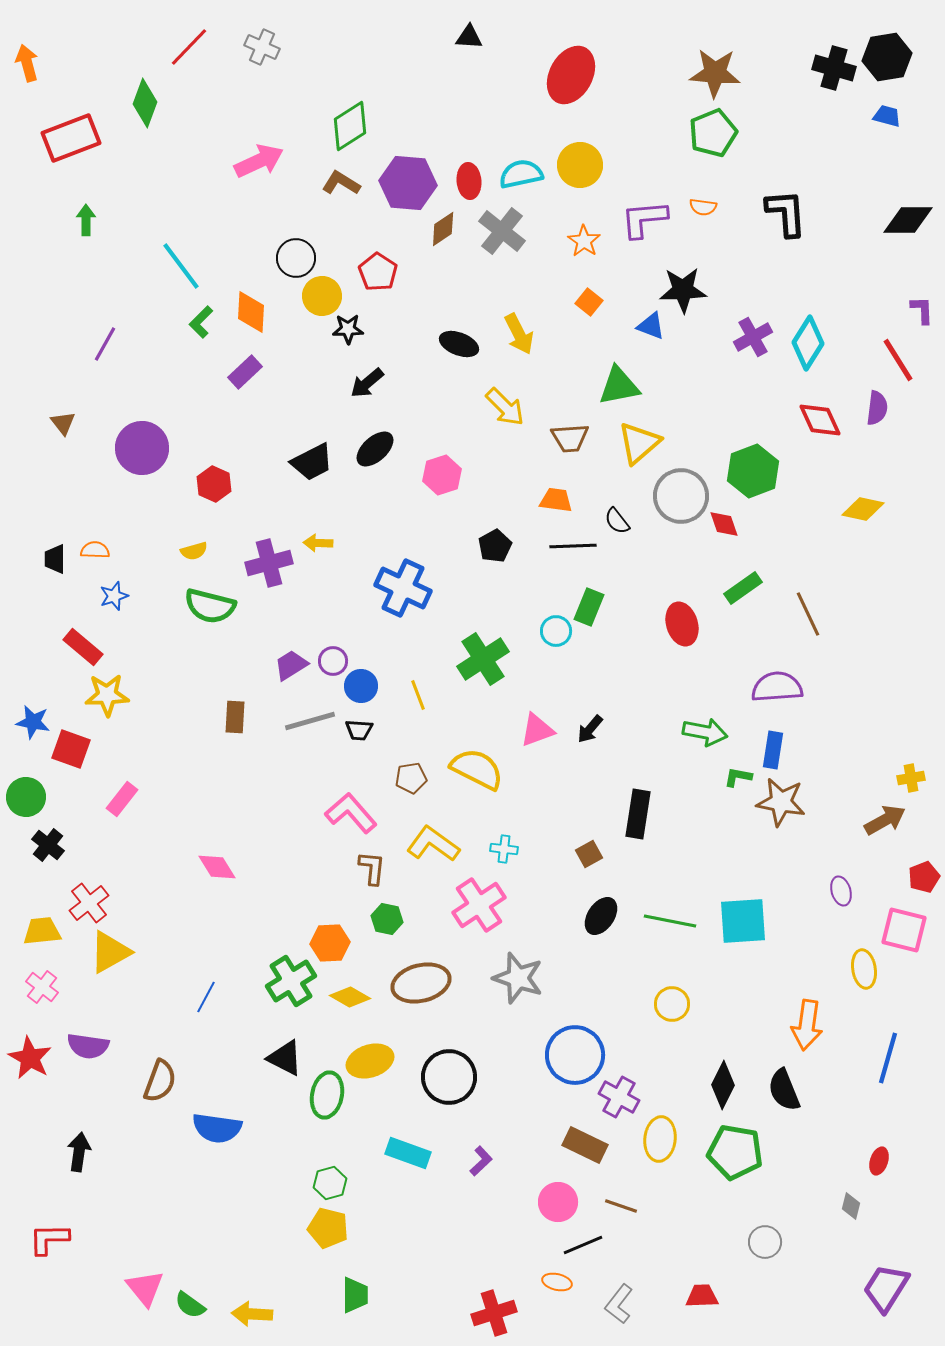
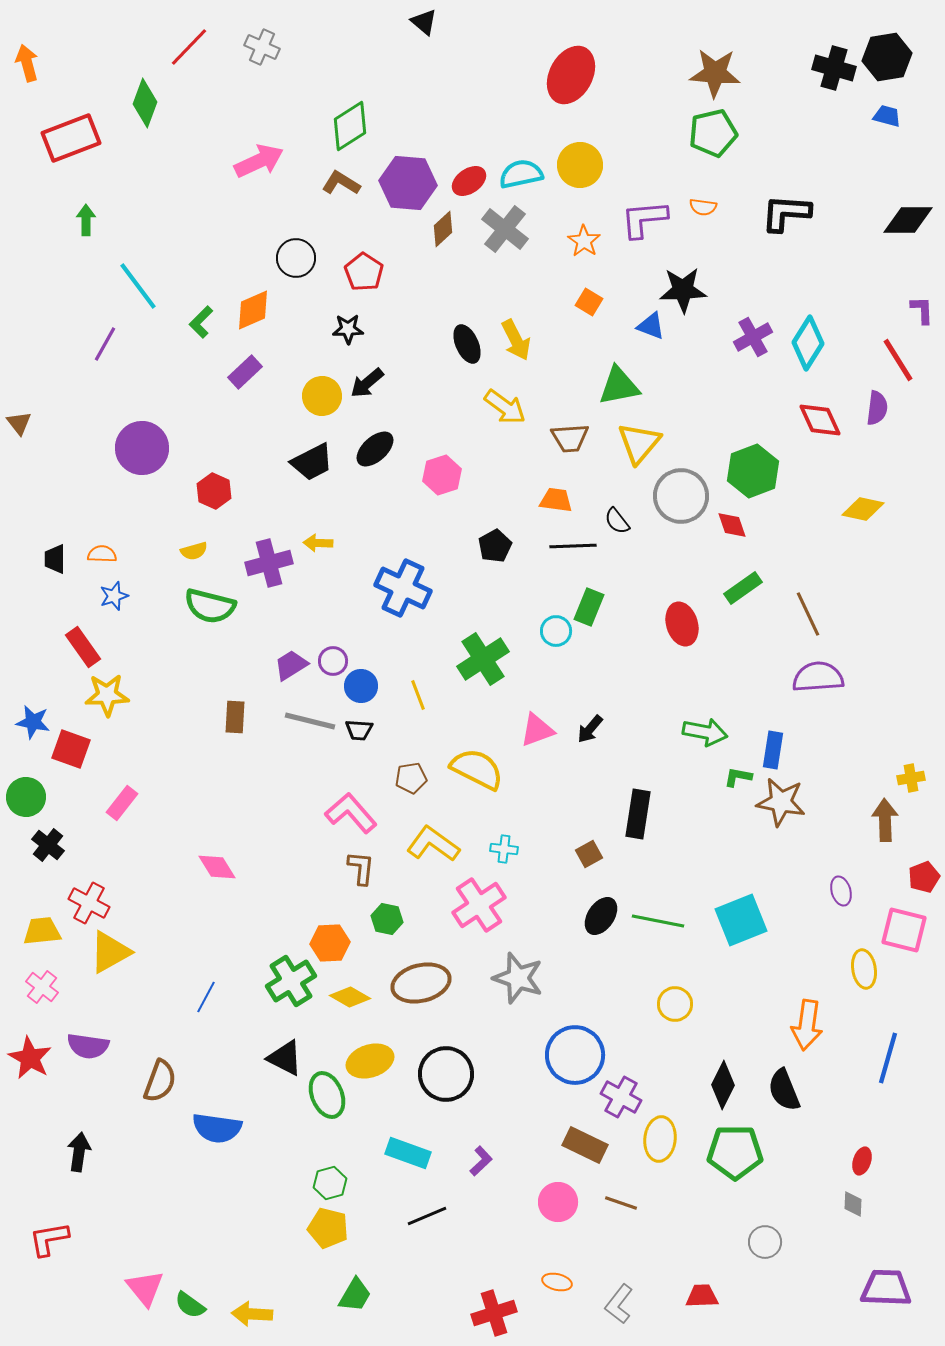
black triangle at (469, 37): moved 45 px left, 15 px up; rotated 36 degrees clockwise
green pentagon at (713, 133): rotated 9 degrees clockwise
red ellipse at (469, 181): rotated 60 degrees clockwise
black L-shape at (786, 213): rotated 82 degrees counterclockwise
brown diamond at (443, 229): rotated 9 degrees counterclockwise
gray cross at (502, 231): moved 3 px right, 2 px up
cyan line at (181, 266): moved 43 px left, 20 px down
red pentagon at (378, 272): moved 14 px left
yellow circle at (322, 296): moved 100 px down
orange square at (589, 302): rotated 8 degrees counterclockwise
orange diamond at (251, 312): moved 2 px right, 2 px up; rotated 63 degrees clockwise
yellow arrow at (519, 334): moved 3 px left, 6 px down
black ellipse at (459, 344): moved 8 px right; rotated 45 degrees clockwise
yellow arrow at (505, 407): rotated 9 degrees counterclockwise
brown triangle at (63, 423): moved 44 px left
yellow triangle at (639, 443): rotated 9 degrees counterclockwise
red hexagon at (214, 484): moved 7 px down
red diamond at (724, 524): moved 8 px right, 1 px down
orange semicircle at (95, 550): moved 7 px right, 4 px down
red rectangle at (83, 647): rotated 15 degrees clockwise
purple semicircle at (777, 687): moved 41 px right, 10 px up
gray line at (310, 721): rotated 30 degrees clockwise
pink rectangle at (122, 799): moved 4 px down
brown arrow at (885, 820): rotated 63 degrees counterclockwise
brown L-shape at (372, 868): moved 11 px left
red cross at (89, 903): rotated 24 degrees counterclockwise
green line at (670, 921): moved 12 px left
cyan square at (743, 921): moved 2 px left, 1 px up; rotated 18 degrees counterclockwise
yellow circle at (672, 1004): moved 3 px right
black circle at (449, 1077): moved 3 px left, 3 px up
green ellipse at (327, 1095): rotated 33 degrees counterclockwise
purple cross at (619, 1097): moved 2 px right
green pentagon at (735, 1152): rotated 10 degrees counterclockwise
red ellipse at (879, 1161): moved 17 px left
brown line at (621, 1206): moved 3 px up
gray diamond at (851, 1206): moved 2 px right, 2 px up; rotated 12 degrees counterclockwise
red L-shape at (49, 1239): rotated 9 degrees counterclockwise
black line at (583, 1245): moved 156 px left, 29 px up
purple trapezoid at (886, 1288): rotated 60 degrees clockwise
green trapezoid at (355, 1295): rotated 30 degrees clockwise
